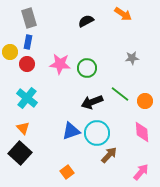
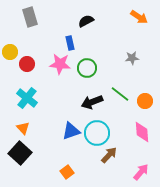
orange arrow: moved 16 px right, 3 px down
gray rectangle: moved 1 px right, 1 px up
blue rectangle: moved 42 px right, 1 px down; rotated 24 degrees counterclockwise
